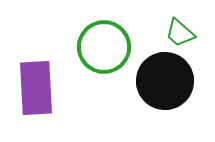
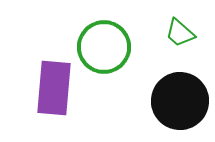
black circle: moved 15 px right, 20 px down
purple rectangle: moved 18 px right; rotated 8 degrees clockwise
